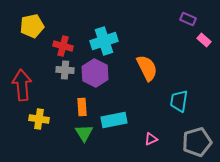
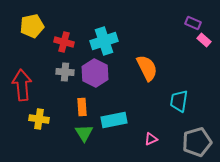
purple rectangle: moved 5 px right, 4 px down
red cross: moved 1 px right, 4 px up
gray cross: moved 2 px down
